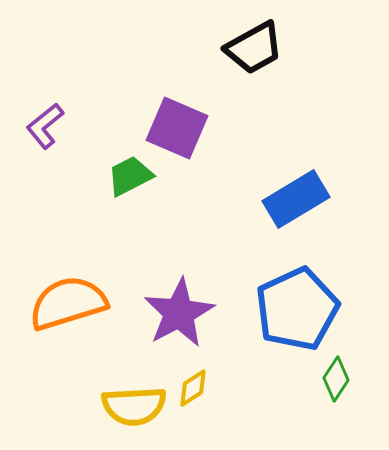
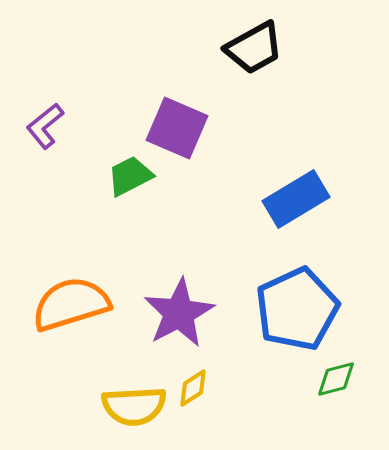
orange semicircle: moved 3 px right, 1 px down
green diamond: rotated 42 degrees clockwise
